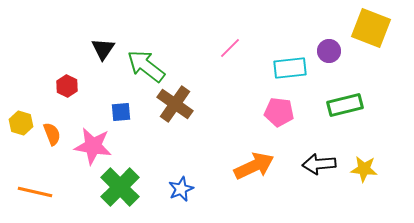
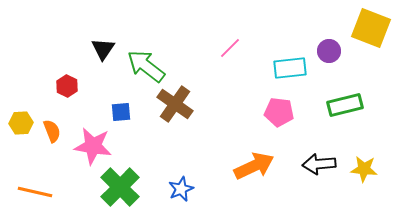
yellow hexagon: rotated 20 degrees counterclockwise
orange semicircle: moved 3 px up
